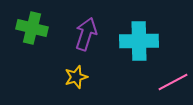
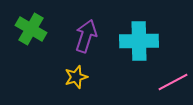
green cross: moved 1 px left, 1 px down; rotated 16 degrees clockwise
purple arrow: moved 2 px down
